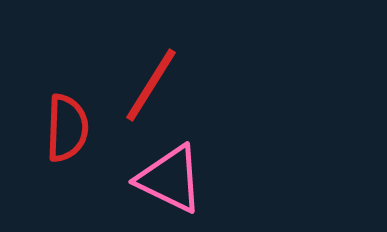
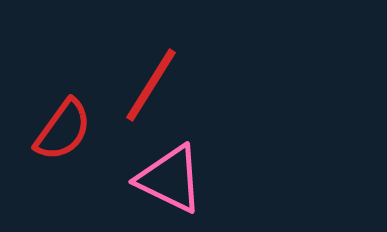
red semicircle: moved 4 px left, 2 px down; rotated 34 degrees clockwise
